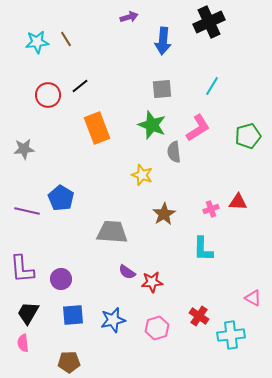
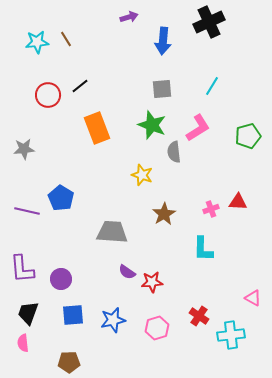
black trapezoid: rotated 10 degrees counterclockwise
